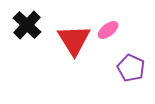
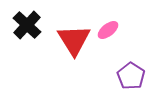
purple pentagon: moved 8 px down; rotated 8 degrees clockwise
